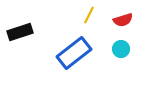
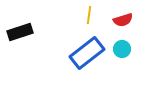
yellow line: rotated 18 degrees counterclockwise
cyan circle: moved 1 px right
blue rectangle: moved 13 px right
